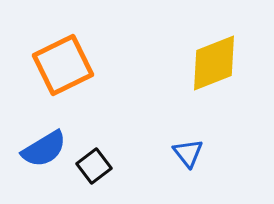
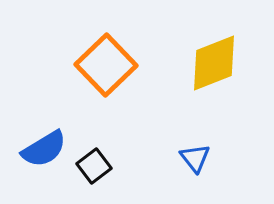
orange square: moved 43 px right; rotated 18 degrees counterclockwise
blue triangle: moved 7 px right, 5 px down
